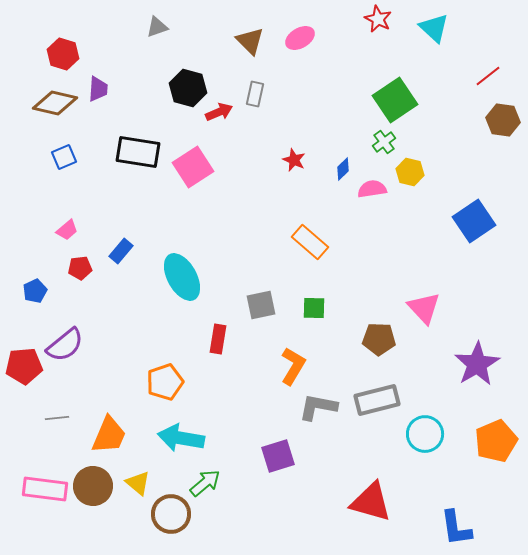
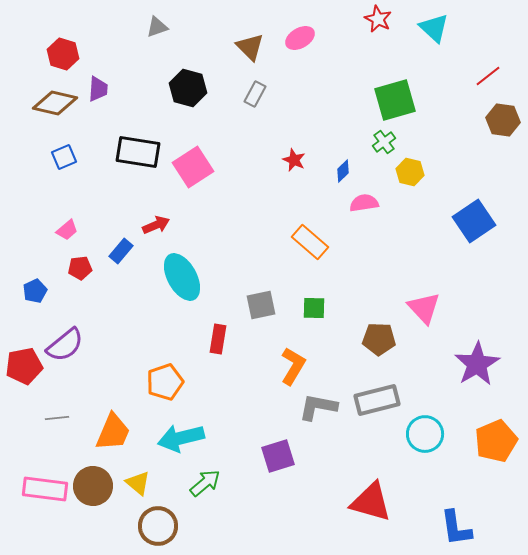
brown triangle at (250, 41): moved 6 px down
gray rectangle at (255, 94): rotated 15 degrees clockwise
green square at (395, 100): rotated 18 degrees clockwise
red arrow at (219, 112): moved 63 px left, 113 px down
blue diamond at (343, 169): moved 2 px down
pink semicircle at (372, 189): moved 8 px left, 14 px down
red pentagon at (24, 366): rotated 6 degrees counterclockwise
orange trapezoid at (109, 435): moved 4 px right, 3 px up
cyan arrow at (181, 438): rotated 24 degrees counterclockwise
brown circle at (171, 514): moved 13 px left, 12 px down
